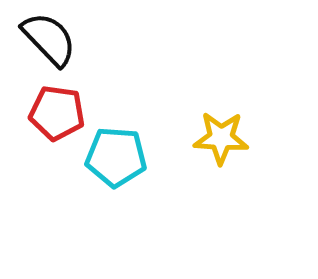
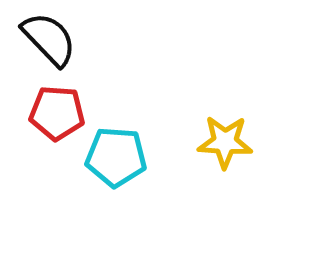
red pentagon: rotated 4 degrees counterclockwise
yellow star: moved 4 px right, 4 px down
